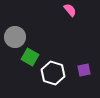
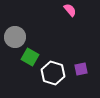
purple square: moved 3 px left, 1 px up
